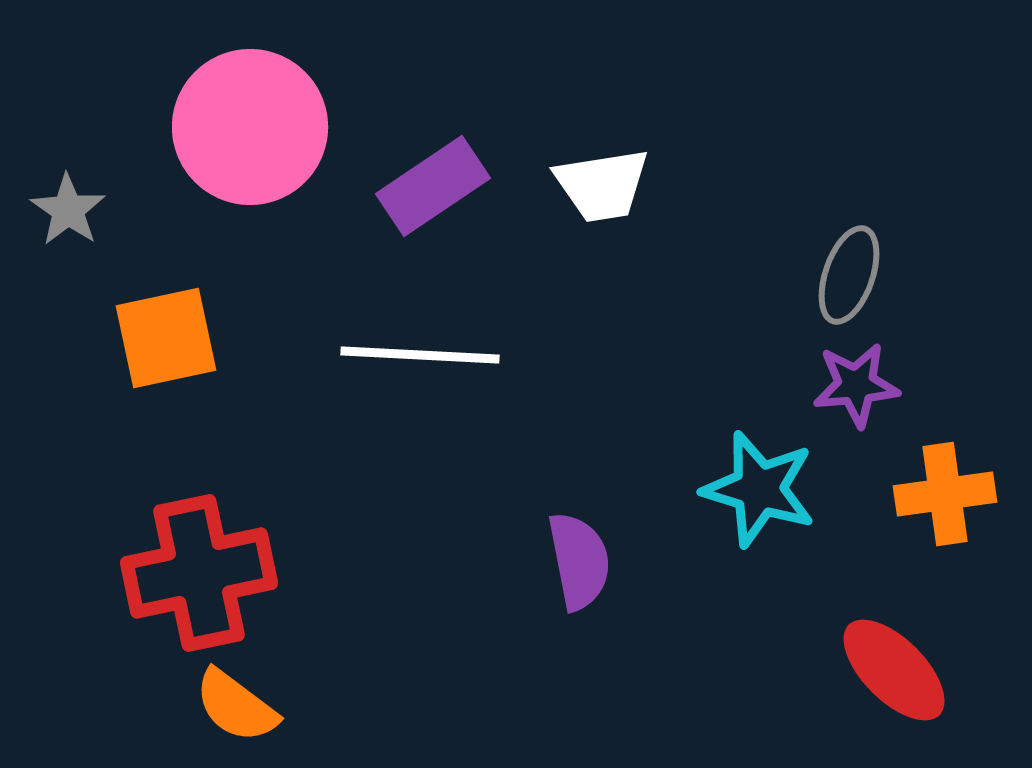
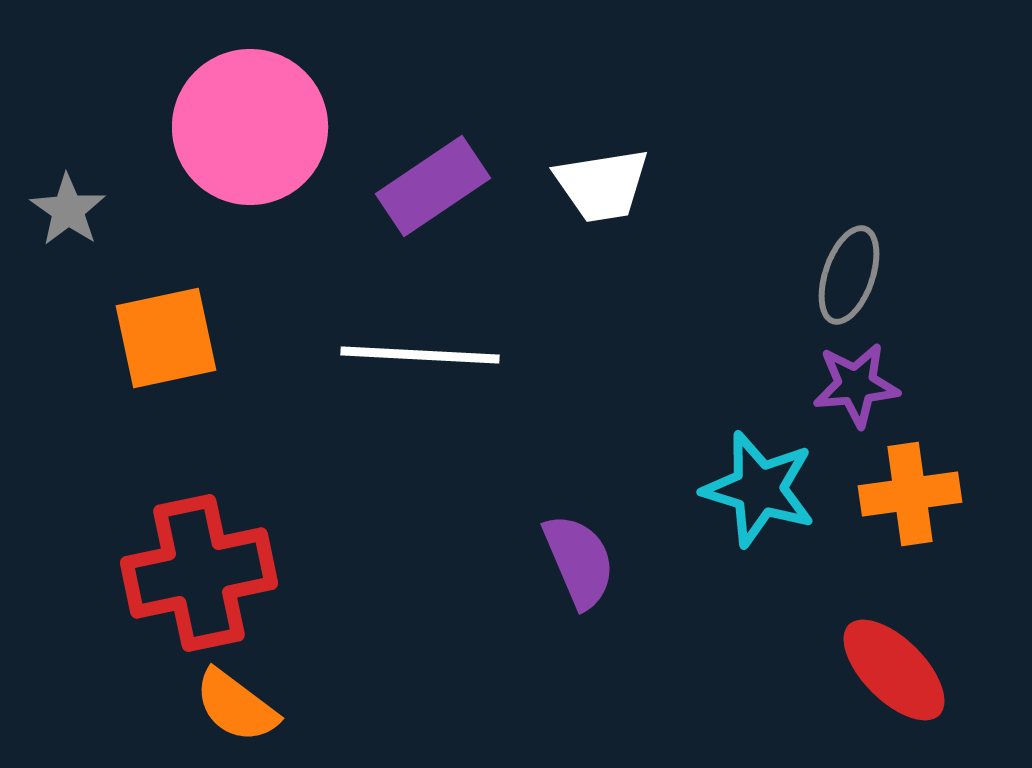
orange cross: moved 35 px left
purple semicircle: rotated 12 degrees counterclockwise
